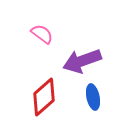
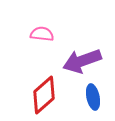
pink semicircle: rotated 30 degrees counterclockwise
red diamond: moved 2 px up
